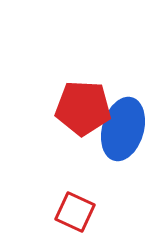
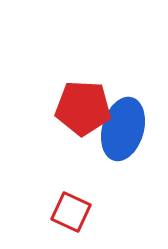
red square: moved 4 px left
